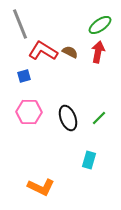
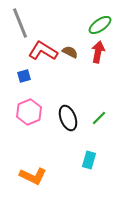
gray line: moved 1 px up
pink hexagon: rotated 25 degrees counterclockwise
orange L-shape: moved 8 px left, 11 px up
